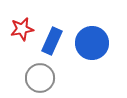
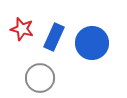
red star: rotated 25 degrees clockwise
blue rectangle: moved 2 px right, 4 px up
